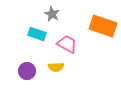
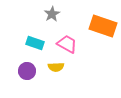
gray star: rotated 14 degrees clockwise
cyan rectangle: moved 2 px left, 9 px down
